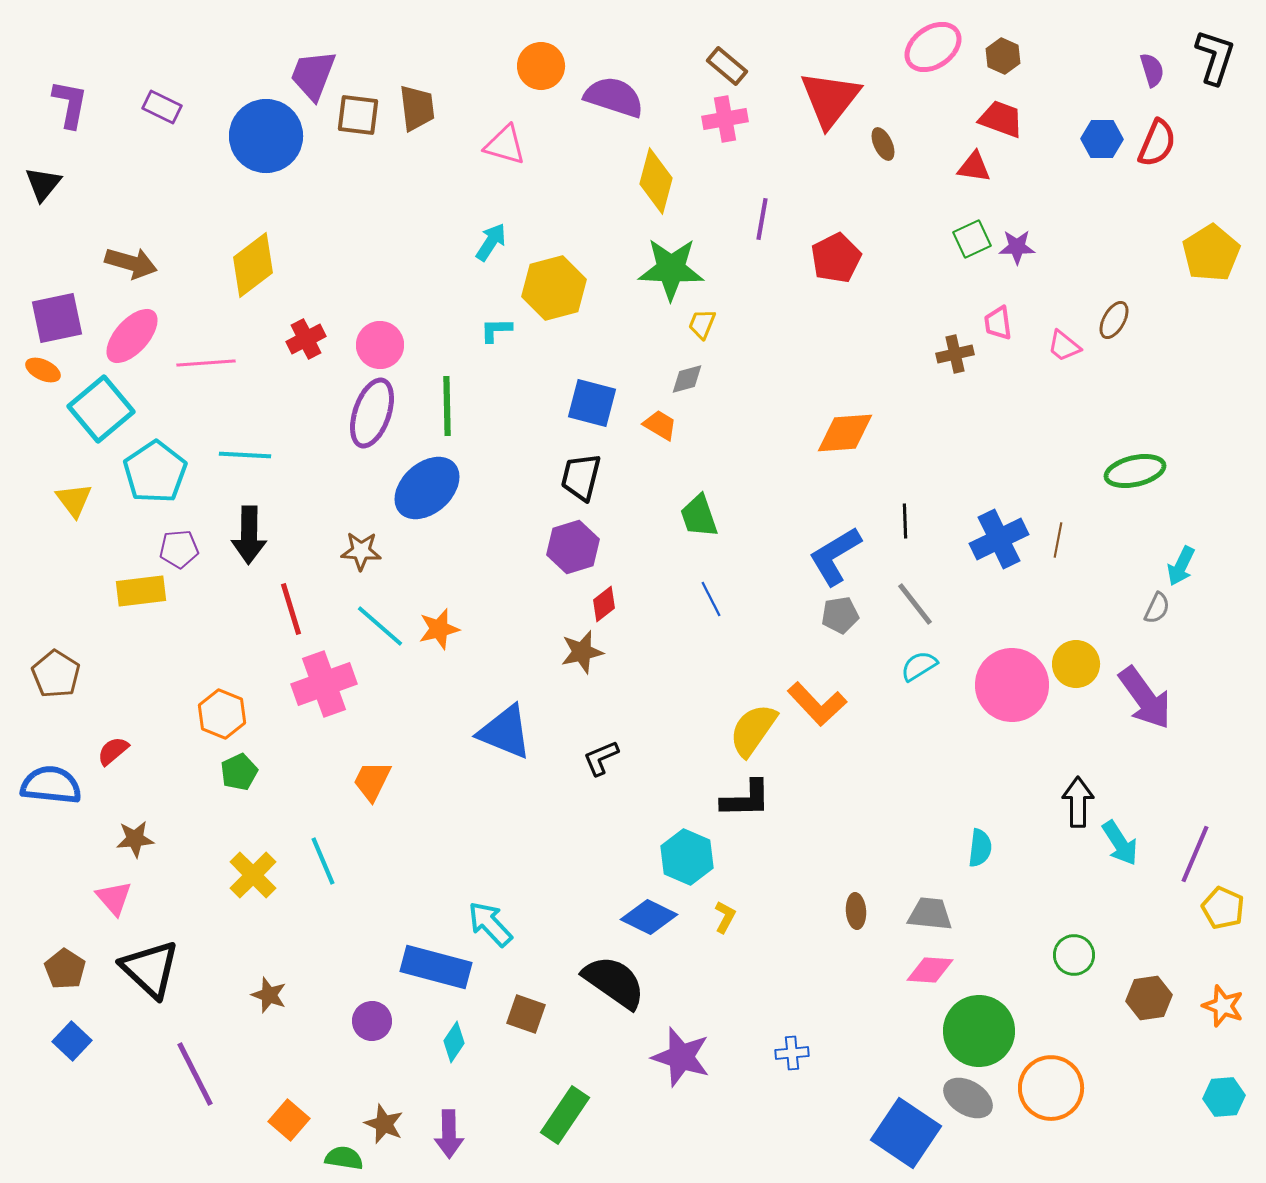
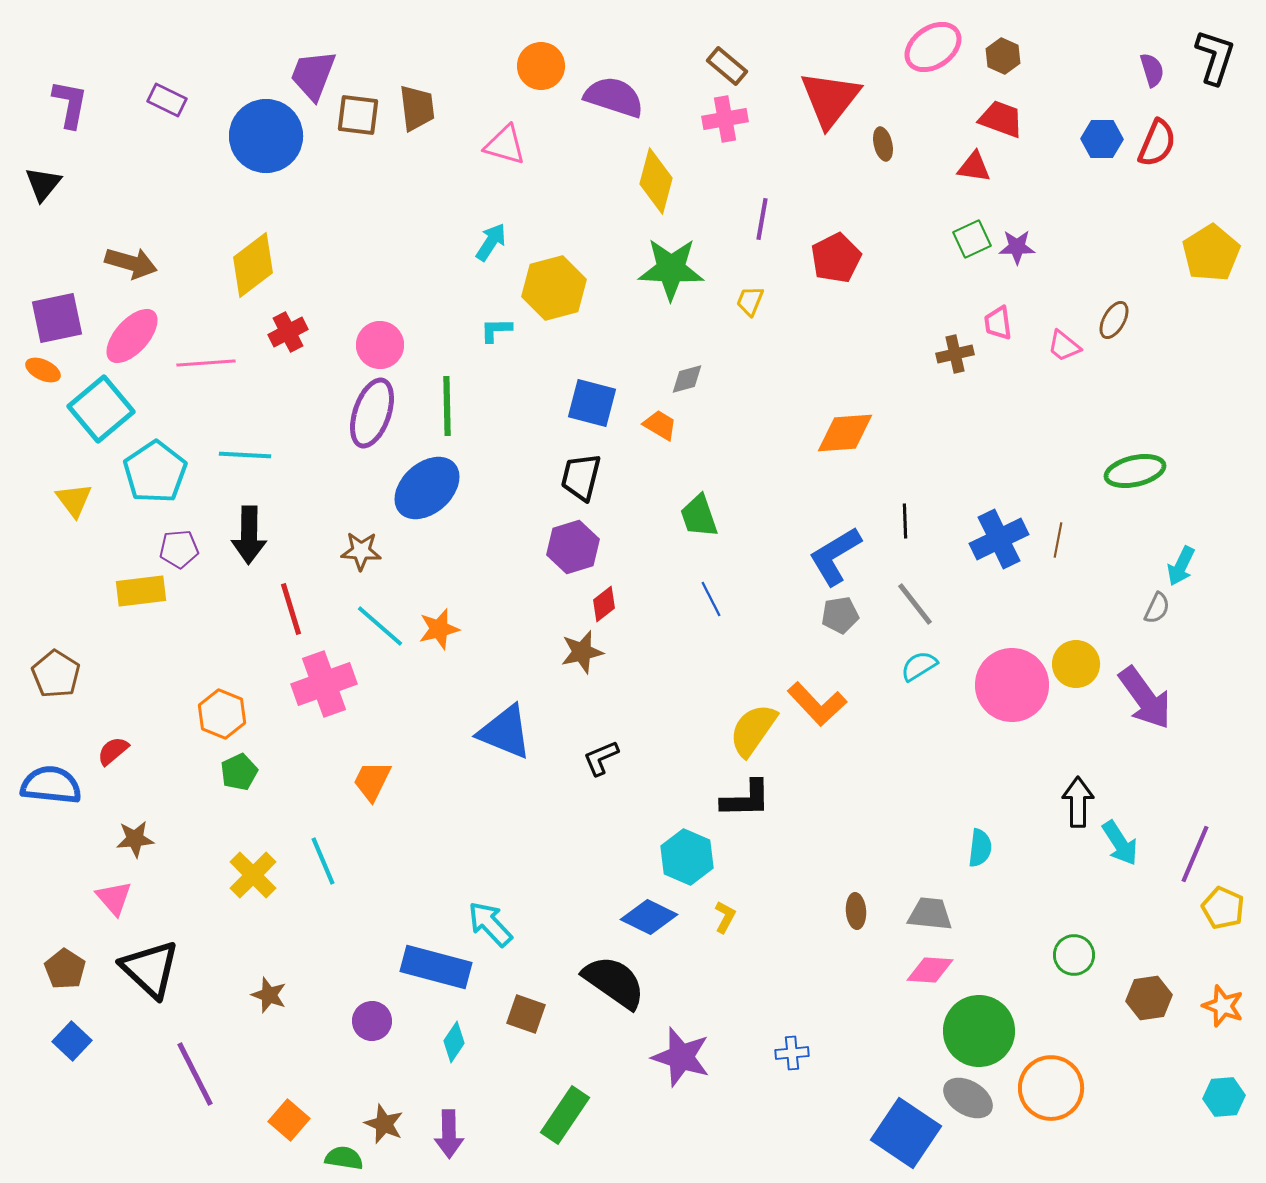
purple rectangle at (162, 107): moved 5 px right, 7 px up
brown ellipse at (883, 144): rotated 12 degrees clockwise
yellow trapezoid at (702, 324): moved 48 px right, 23 px up
red cross at (306, 339): moved 18 px left, 7 px up
